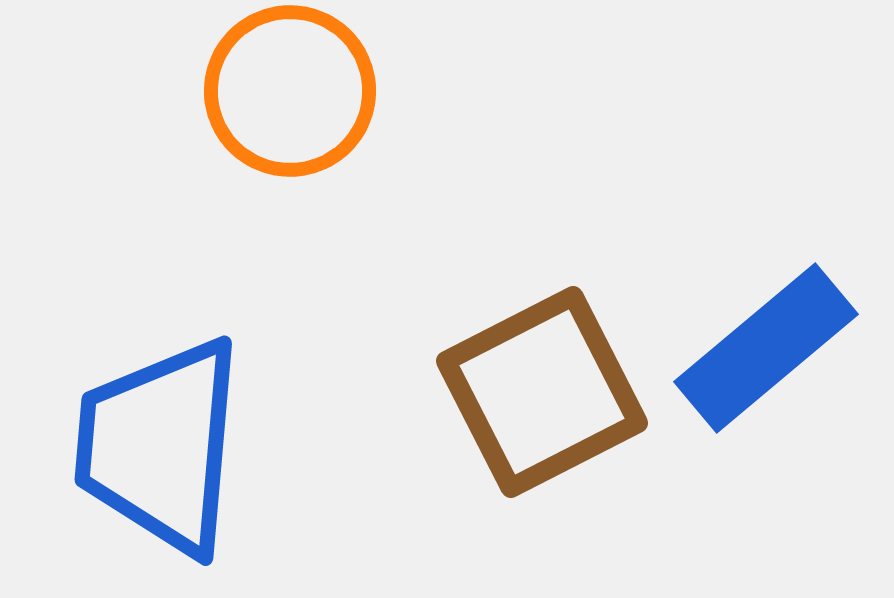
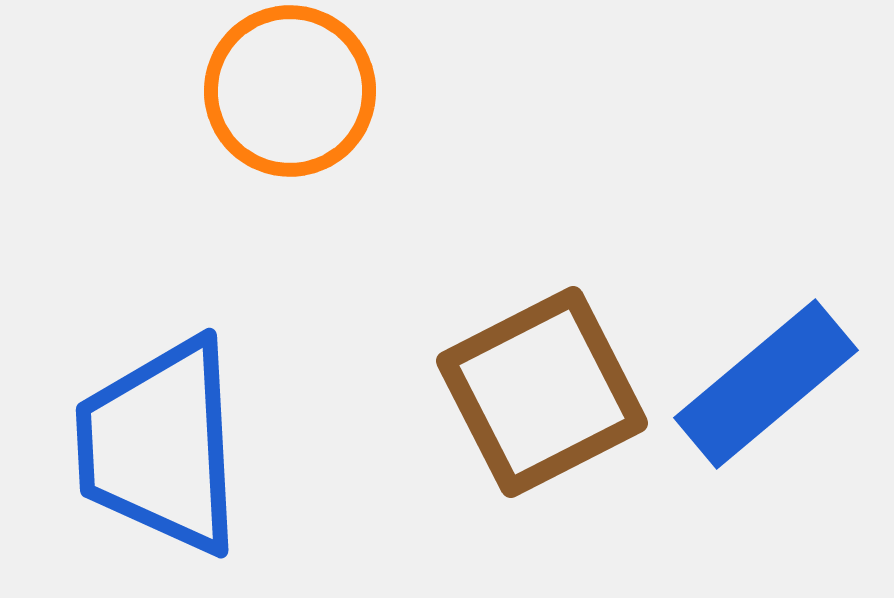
blue rectangle: moved 36 px down
blue trapezoid: rotated 8 degrees counterclockwise
